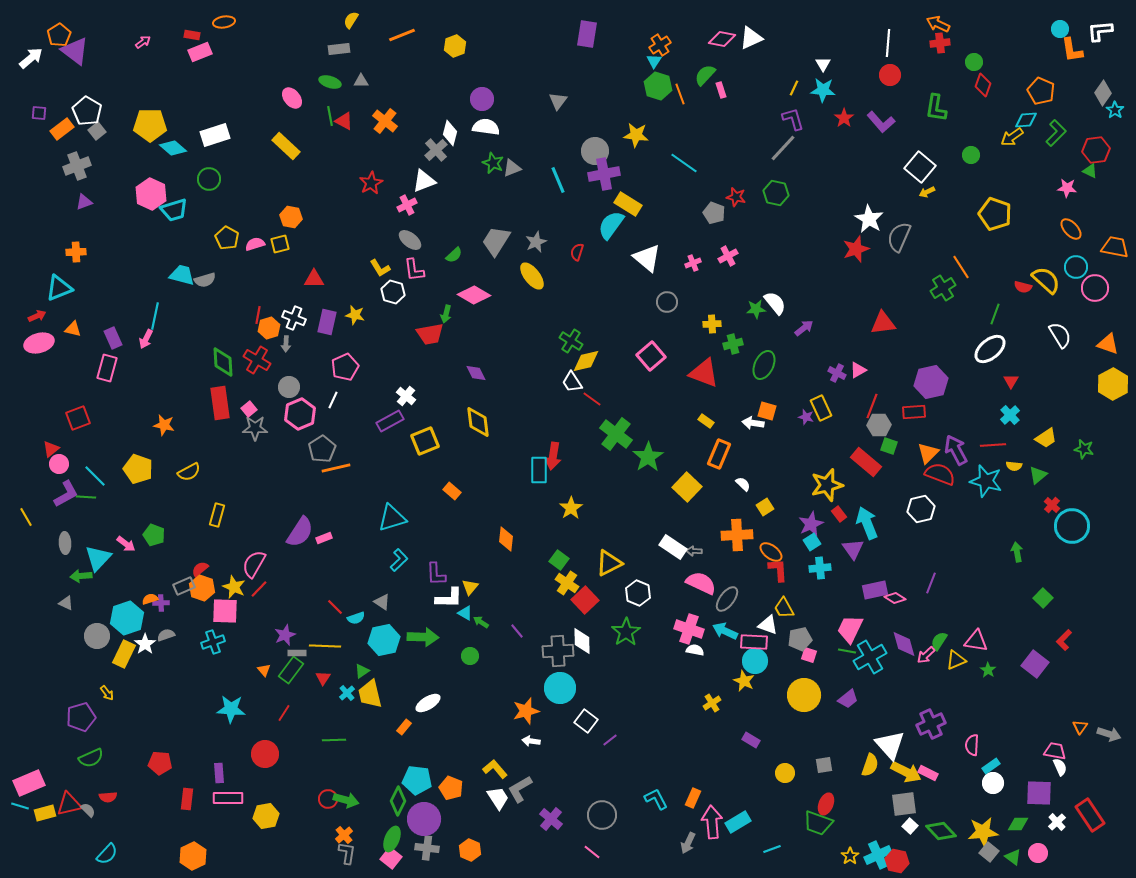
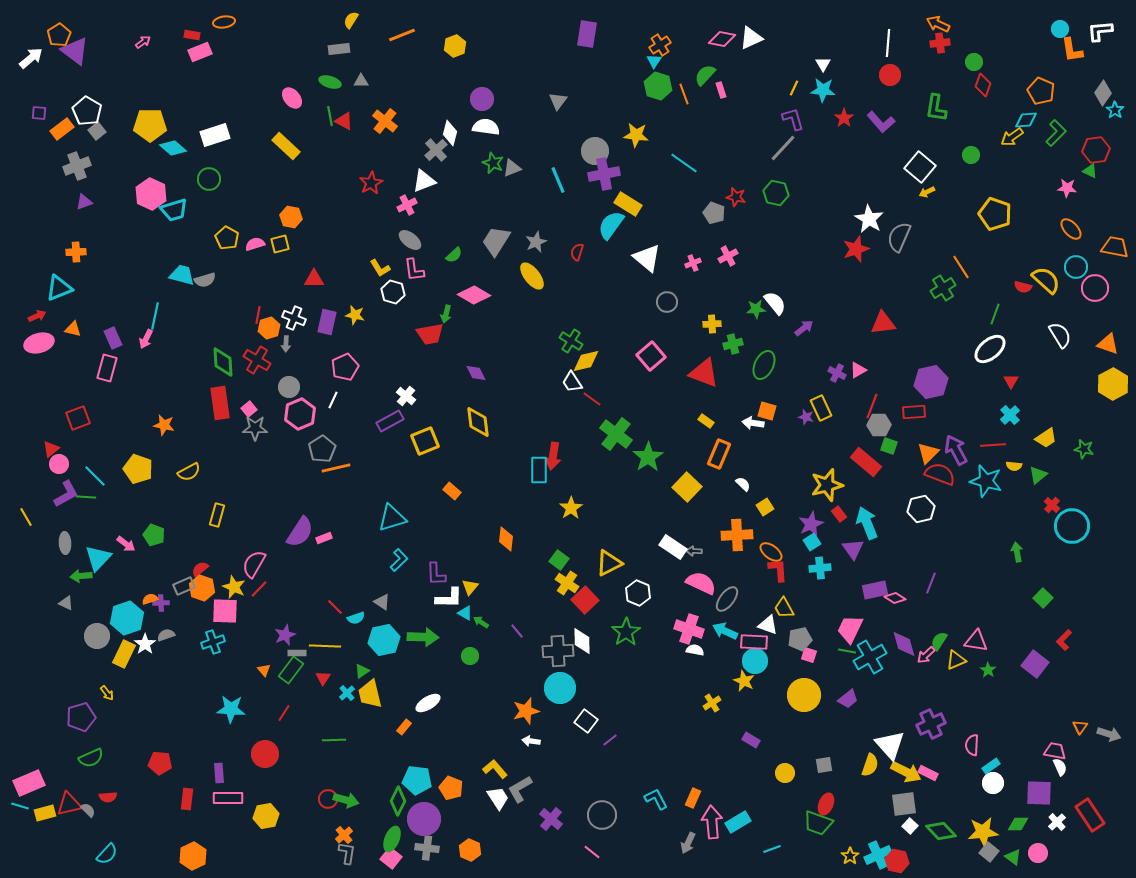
orange line at (680, 94): moved 4 px right
